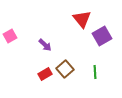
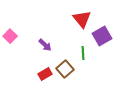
pink square: rotated 16 degrees counterclockwise
green line: moved 12 px left, 19 px up
